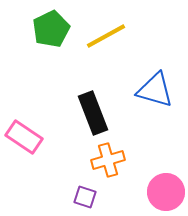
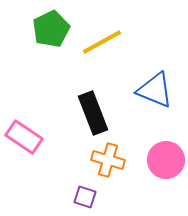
yellow line: moved 4 px left, 6 px down
blue triangle: rotated 6 degrees clockwise
orange cross: rotated 32 degrees clockwise
pink circle: moved 32 px up
